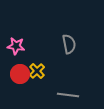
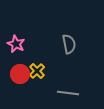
pink star: moved 2 px up; rotated 18 degrees clockwise
gray line: moved 2 px up
